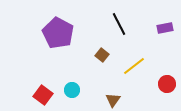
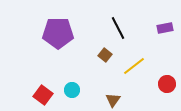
black line: moved 1 px left, 4 px down
purple pentagon: rotated 28 degrees counterclockwise
brown square: moved 3 px right
